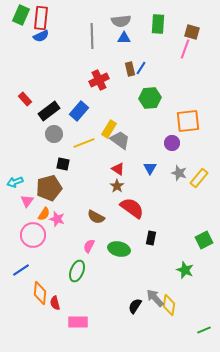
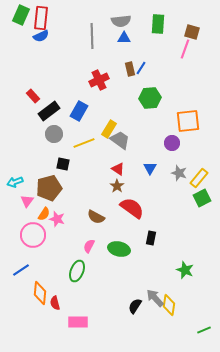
red rectangle at (25, 99): moved 8 px right, 3 px up
blue rectangle at (79, 111): rotated 12 degrees counterclockwise
green square at (204, 240): moved 2 px left, 42 px up
